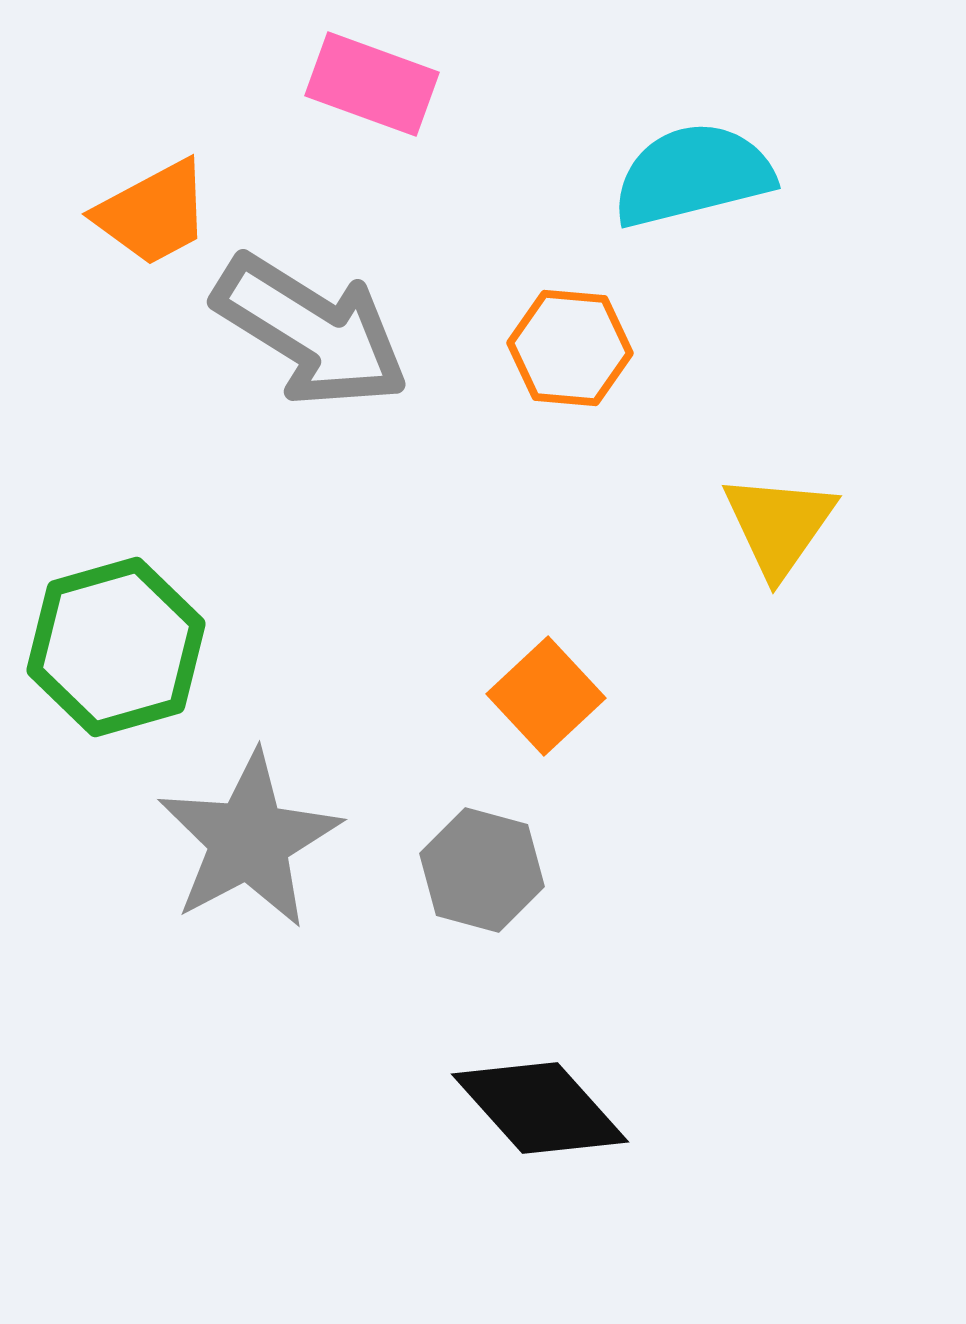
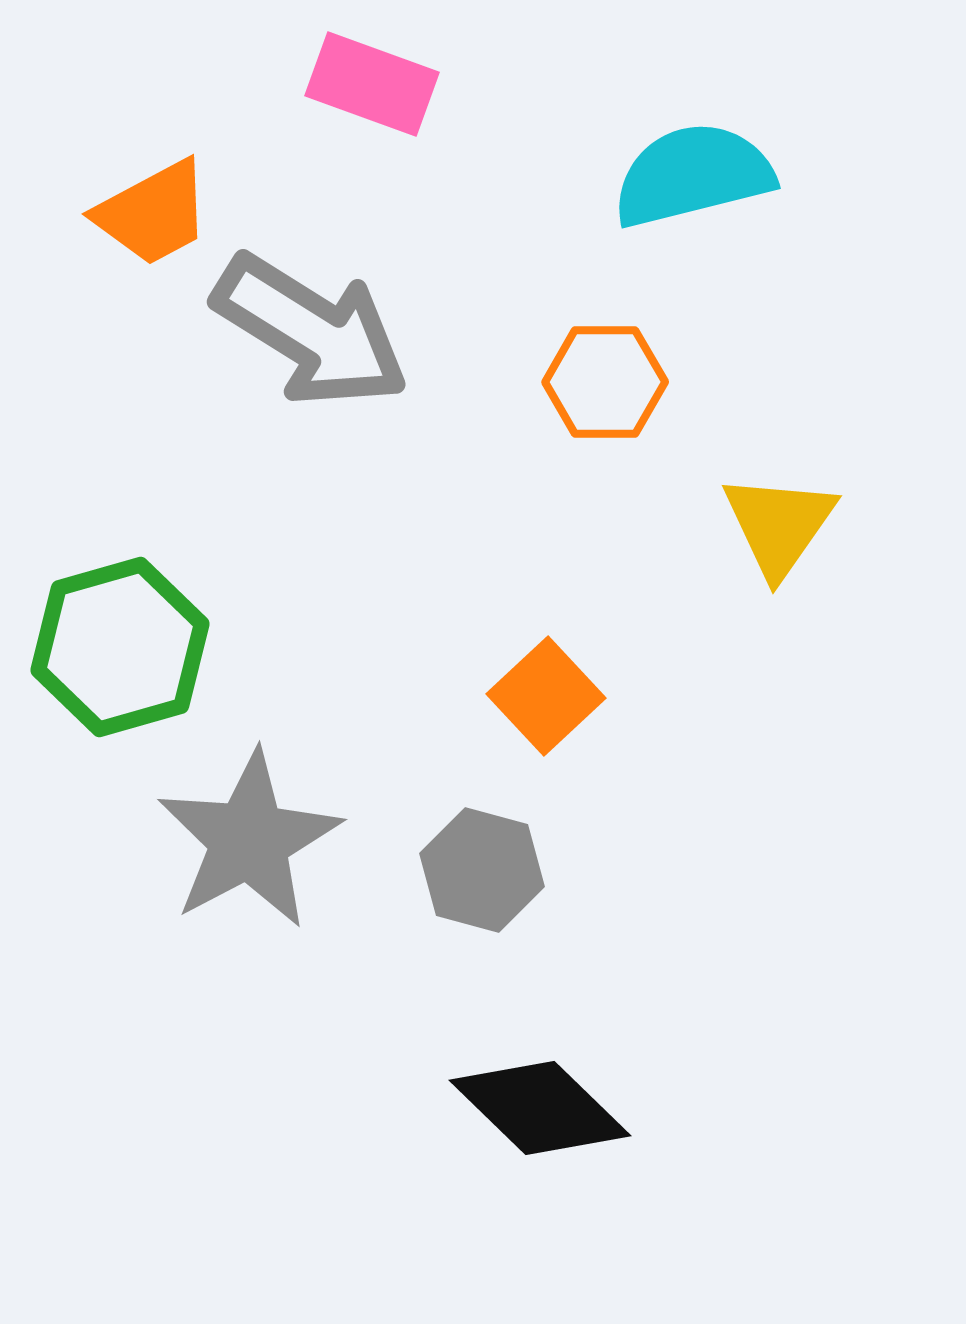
orange hexagon: moved 35 px right, 34 px down; rotated 5 degrees counterclockwise
green hexagon: moved 4 px right
black diamond: rotated 4 degrees counterclockwise
